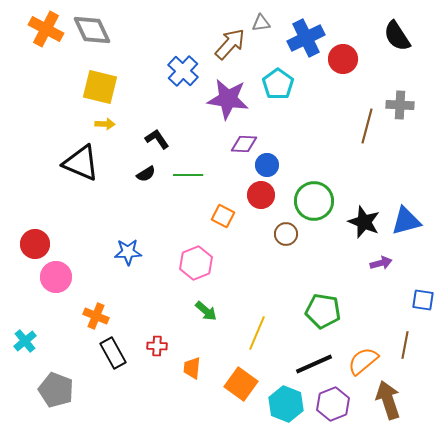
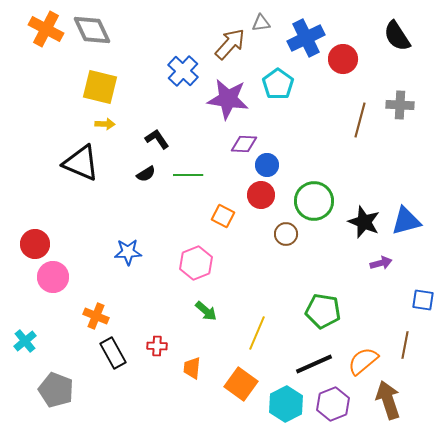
brown line at (367, 126): moved 7 px left, 6 px up
pink circle at (56, 277): moved 3 px left
cyan hexagon at (286, 404): rotated 12 degrees clockwise
